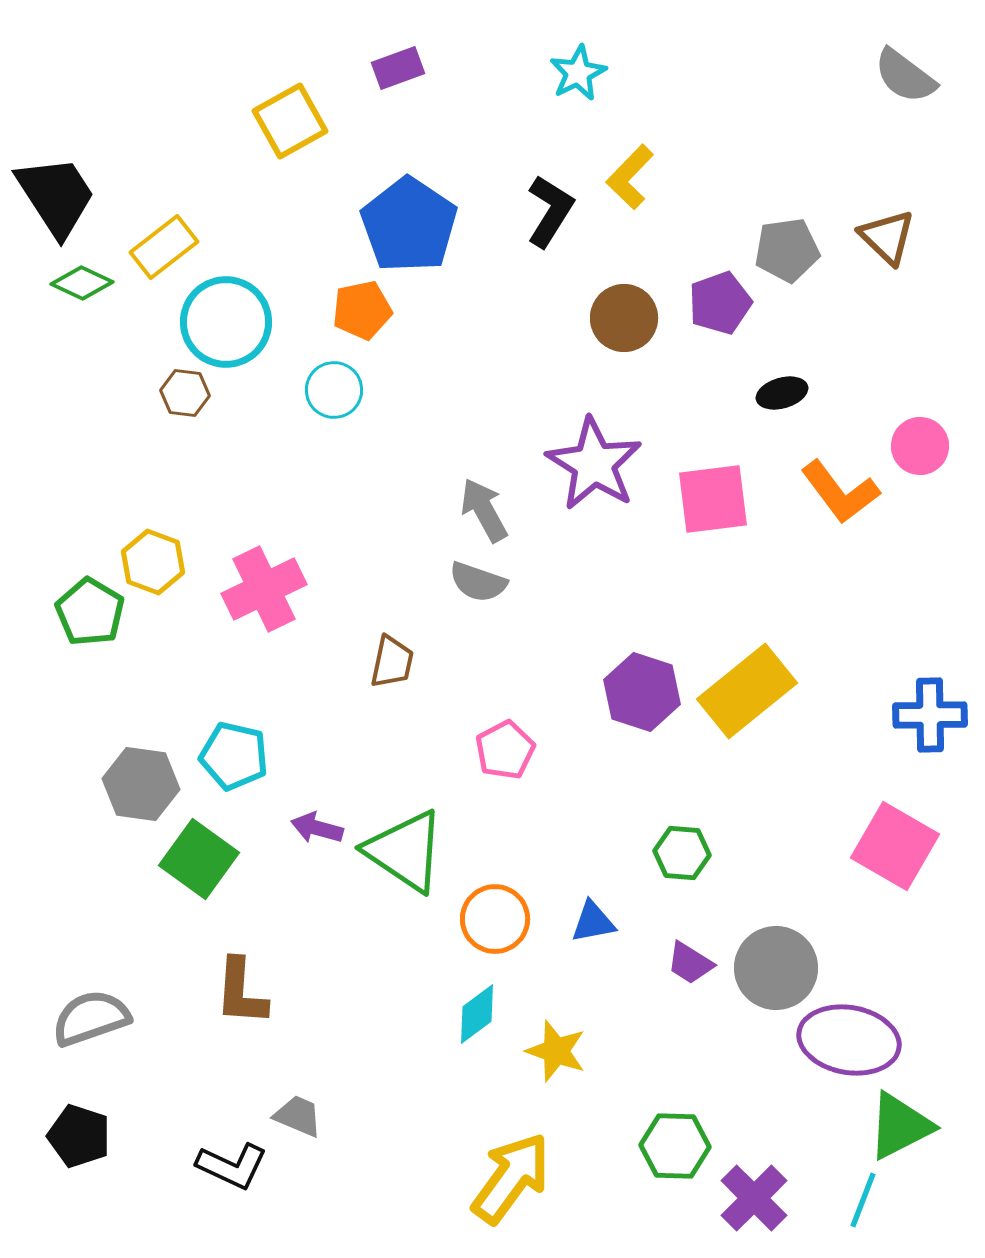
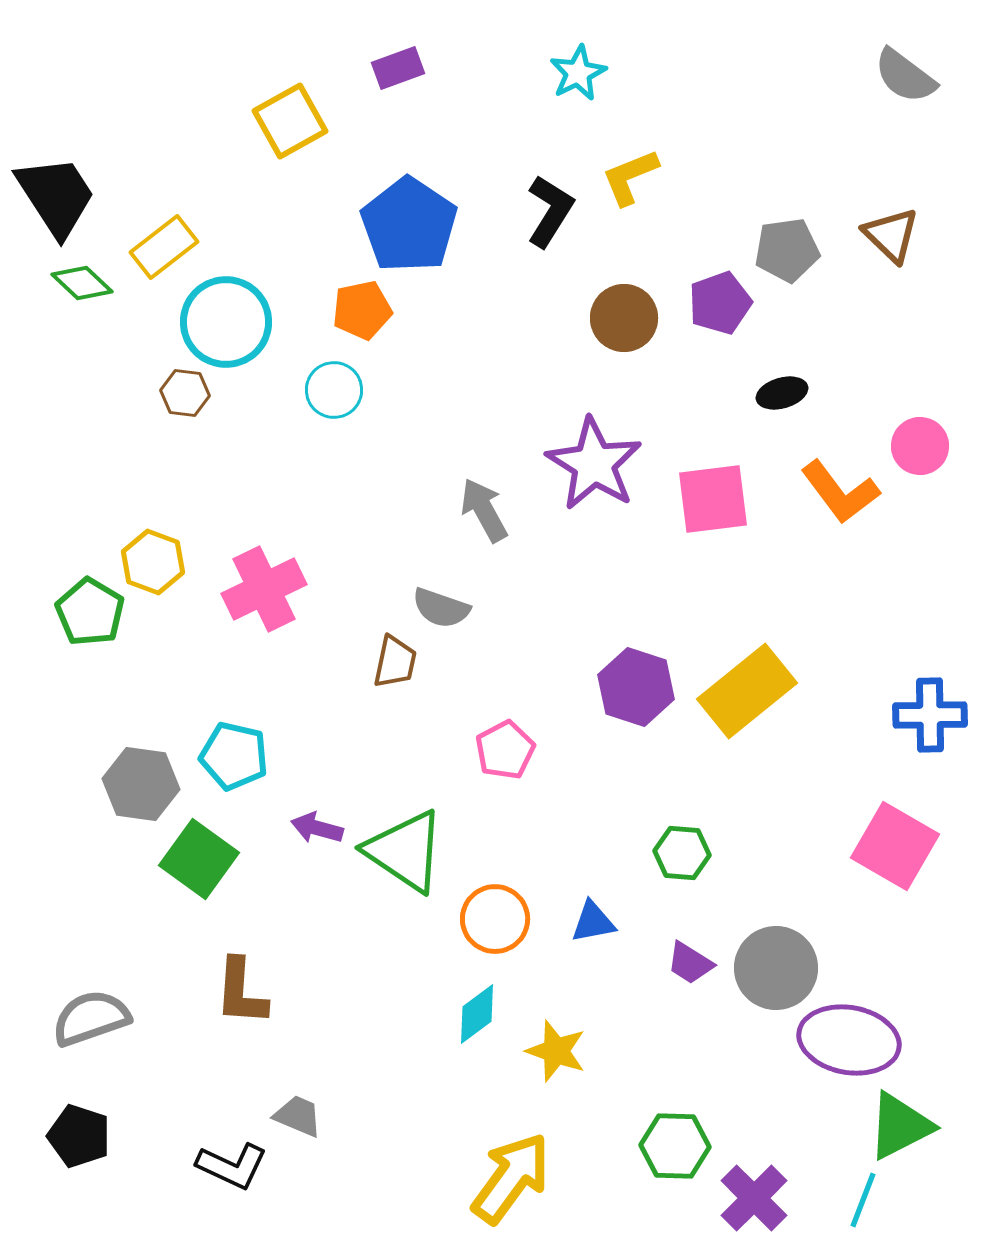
yellow L-shape at (630, 177): rotated 24 degrees clockwise
brown triangle at (887, 237): moved 4 px right, 2 px up
green diamond at (82, 283): rotated 18 degrees clockwise
gray semicircle at (478, 582): moved 37 px left, 26 px down
brown trapezoid at (392, 662): moved 3 px right
purple hexagon at (642, 692): moved 6 px left, 5 px up
